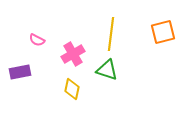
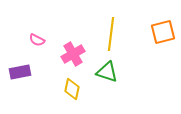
green triangle: moved 2 px down
